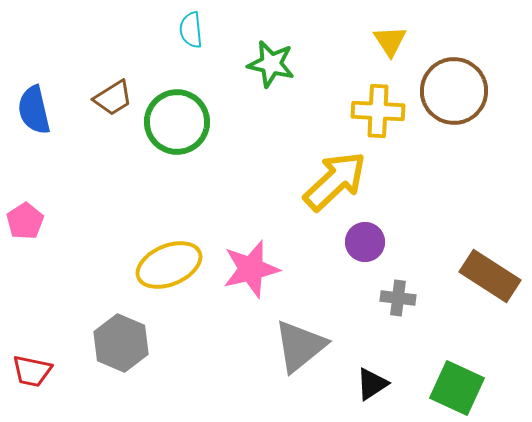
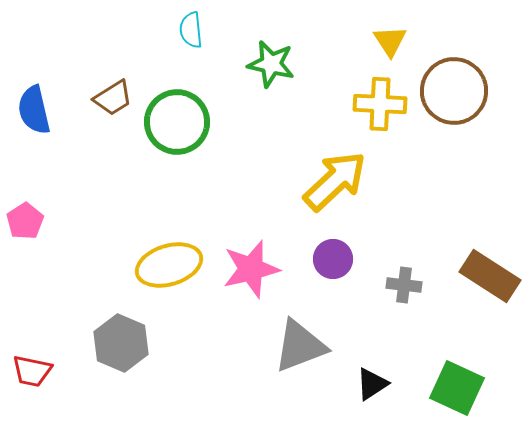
yellow cross: moved 2 px right, 7 px up
purple circle: moved 32 px left, 17 px down
yellow ellipse: rotated 6 degrees clockwise
gray cross: moved 6 px right, 13 px up
gray triangle: rotated 18 degrees clockwise
